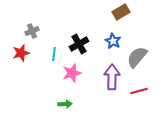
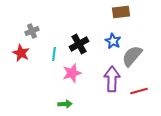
brown rectangle: rotated 24 degrees clockwise
red star: rotated 30 degrees counterclockwise
gray semicircle: moved 5 px left, 1 px up
purple arrow: moved 2 px down
